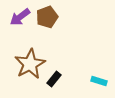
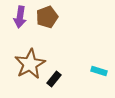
purple arrow: rotated 45 degrees counterclockwise
cyan rectangle: moved 10 px up
